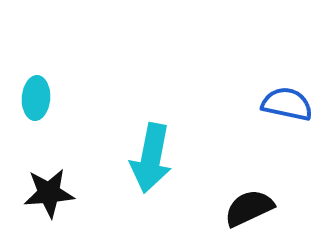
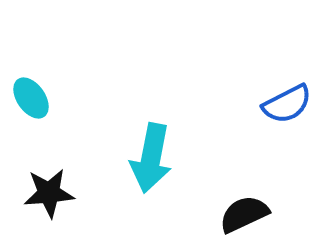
cyan ellipse: moved 5 px left; rotated 39 degrees counterclockwise
blue semicircle: rotated 141 degrees clockwise
black semicircle: moved 5 px left, 6 px down
